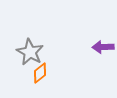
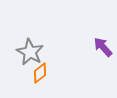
purple arrow: rotated 50 degrees clockwise
